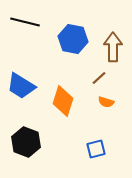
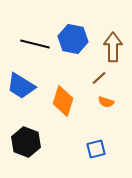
black line: moved 10 px right, 22 px down
